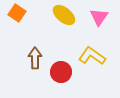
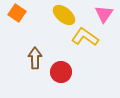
pink triangle: moved 5 px right, 3 px up
yellow L-shape: moved 7 px left, 19 px up
